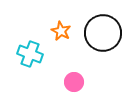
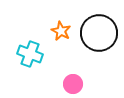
black circle: moved 4 px left
pink circle: moved 1 px left, 2 px down
